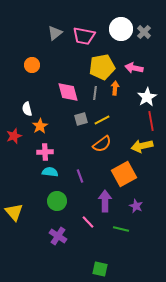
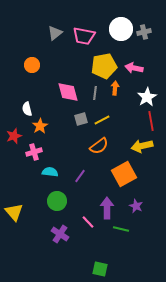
gray cross: rotated 32 degrees clockwise
yellow pentagon: moved 2 px right, 1 px up
orange semicircle: moved 3 px left, 2 px down
pink cross: moved 11 px left; rotated 14 degrees counterclockwise
purple line: rotated 56 degrees clockwise
purple arrow: moved 2 px right, 7 px down
purple cross: moved 2 px right, 2 px up
